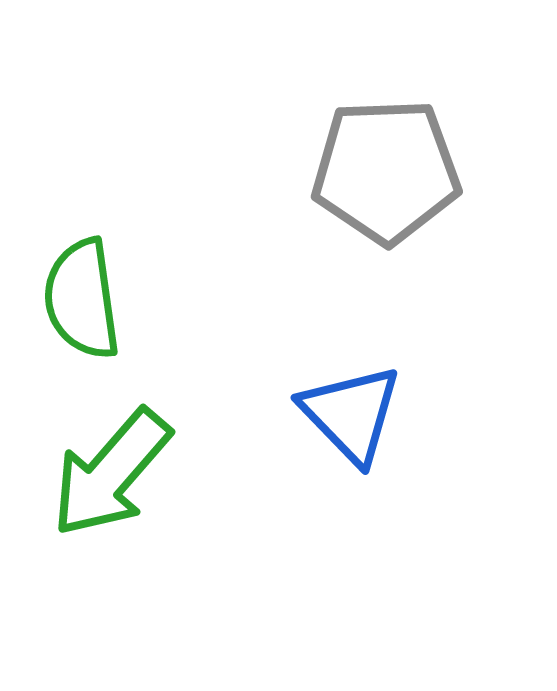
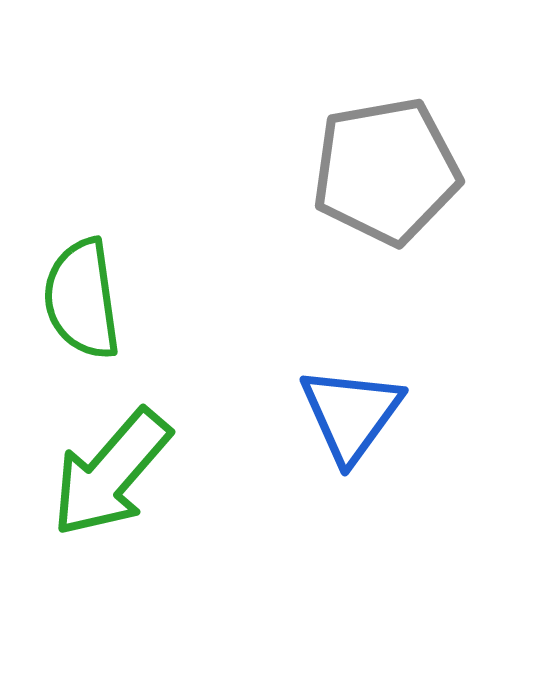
gray pentagon: rotated 8 degrees counterclockwise
blue triangle: rotated 20 degrees clockwise
